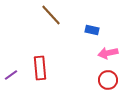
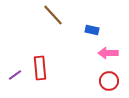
brown line: moved 2 px right
pink arrow: rotated 12 degrees clockwise
purple line: moved 4 px right
red circle: moved 1 px right, 1 px down
